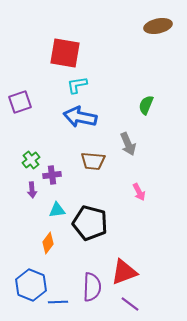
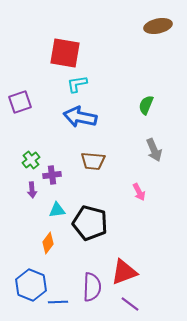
cyan L-shape: moved 1 px up
gray arrow: moved 26 px right, 6 px down
